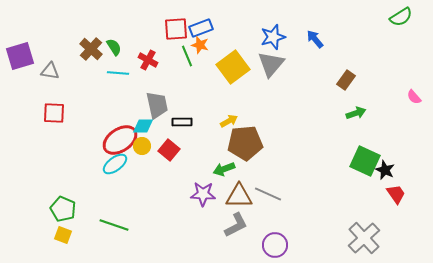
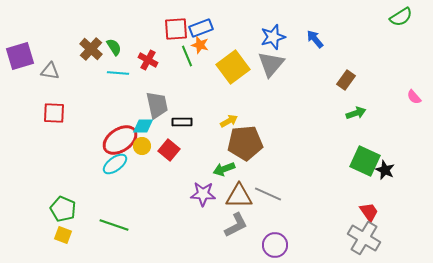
red trapezoid at (396, 194): moved 27 px left, 18 px down
gray cross at (364, 238): rotated 16 degrees counterclockwise
